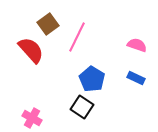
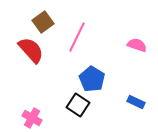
brown square: moved 5 px left, 2 px up
blue rectangle: moved 24 px down
black square: moved 4 px left, 2 px up
